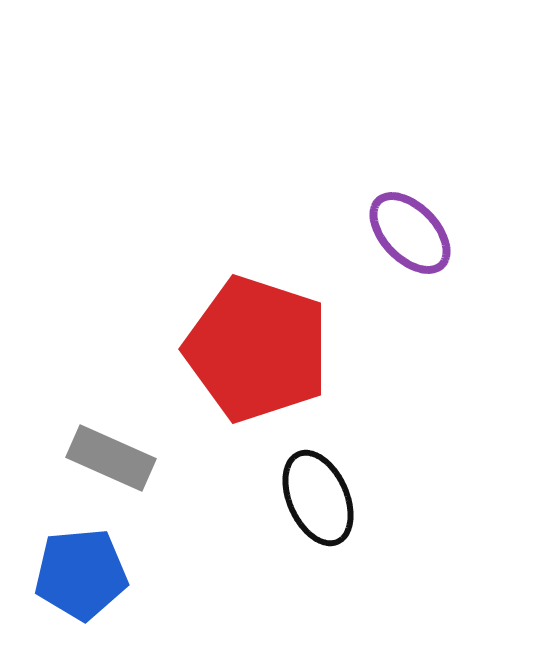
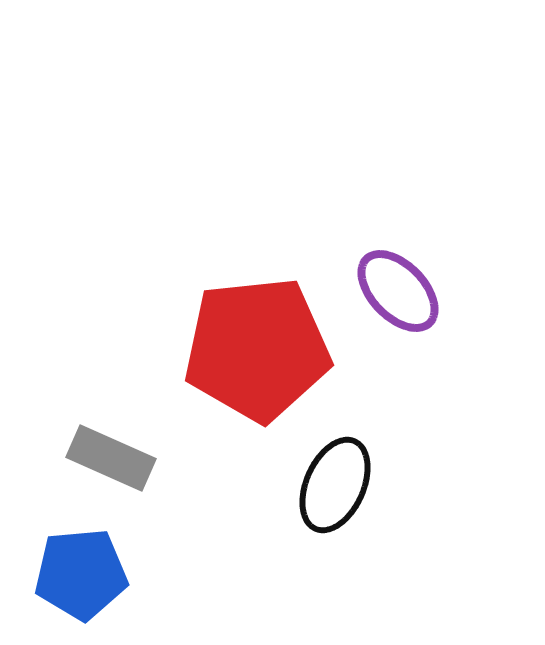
purple ellipse: moved 12 px left, 58 px down
red pentagon: rotated 24 degrees counterclockwise
black ellipse: moved 17 px right, 13 px up; rotated 48 degrees clockwise
